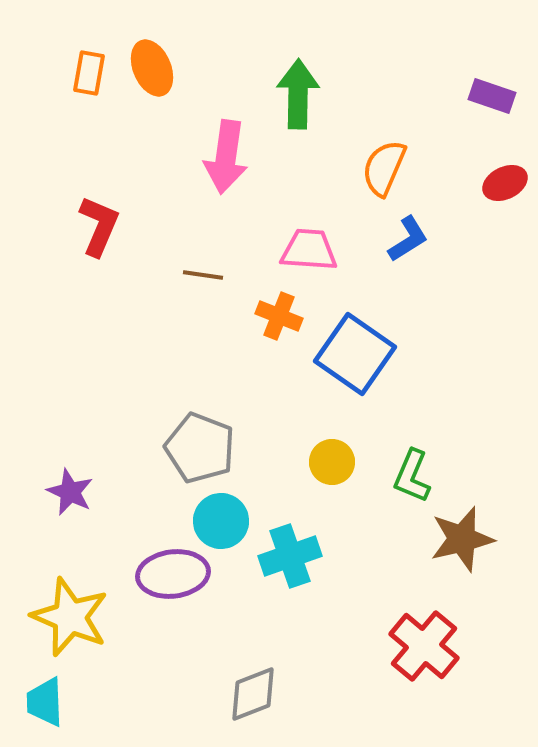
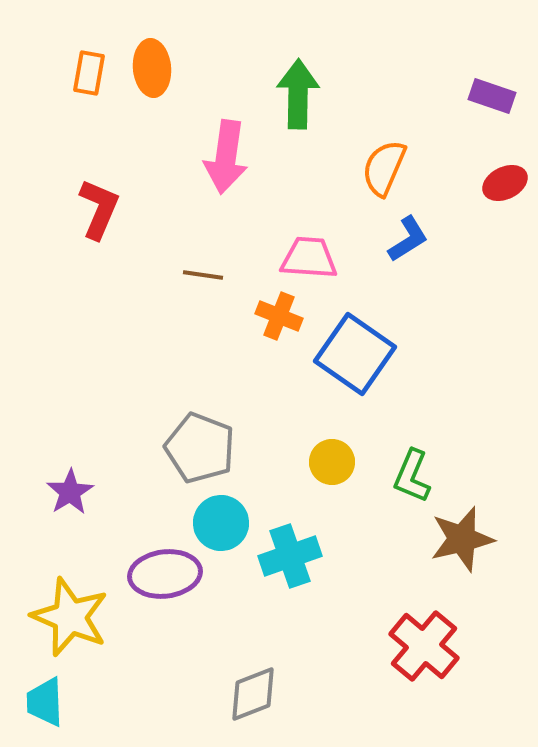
orange ellipse: rotated 18 degrees clockwise
red L-shape: moved 17 px up
pink trapezoid: moved 8 px down
purple star: rotated 15 degrees clockwise
cyan circle: moved 2 px down
purple ellipse: moved 8 px left
